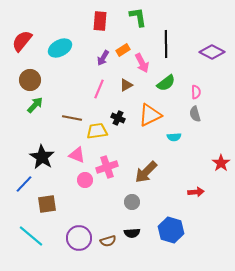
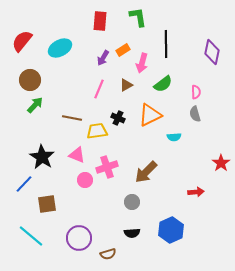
purple diamond: rotated 75 degrees clockwise
pink arrow: rotated 42 degrees clockwise
green semicircle: moved 3 px left, 1 px down
blue hexagon: rotated 20 degrees clockwise
brown semicircle: moved 13 px down
